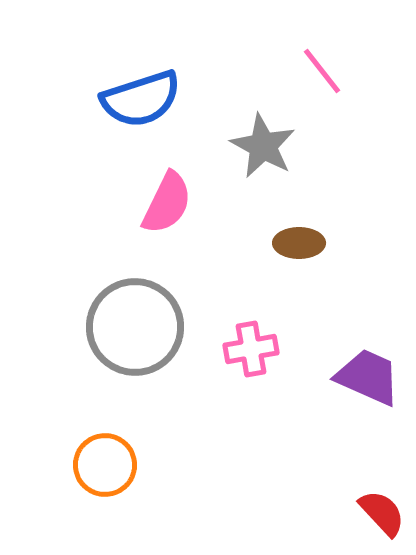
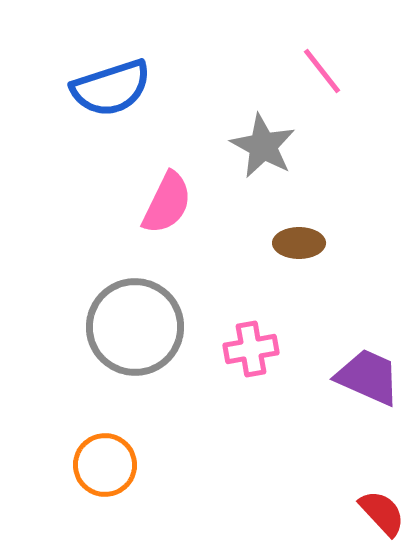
blue semicircle: moved 30 px left, 11 px up
